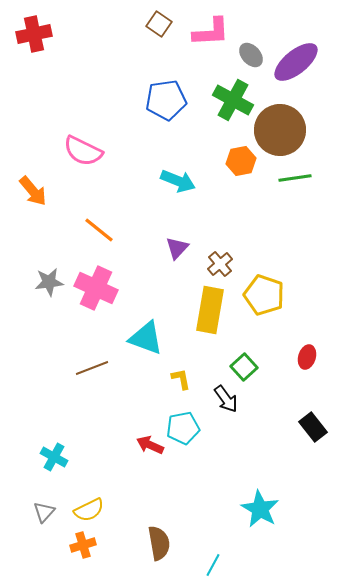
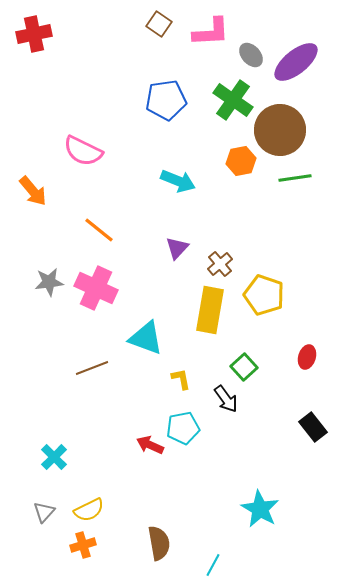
green cross: rotated 6 degrees clockwise
cyan cross: rotated 16 degrees clockwise
